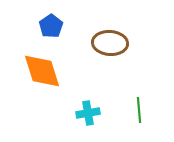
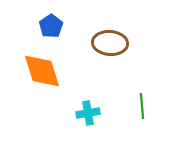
green line: moved 3 px right, 4 px up
